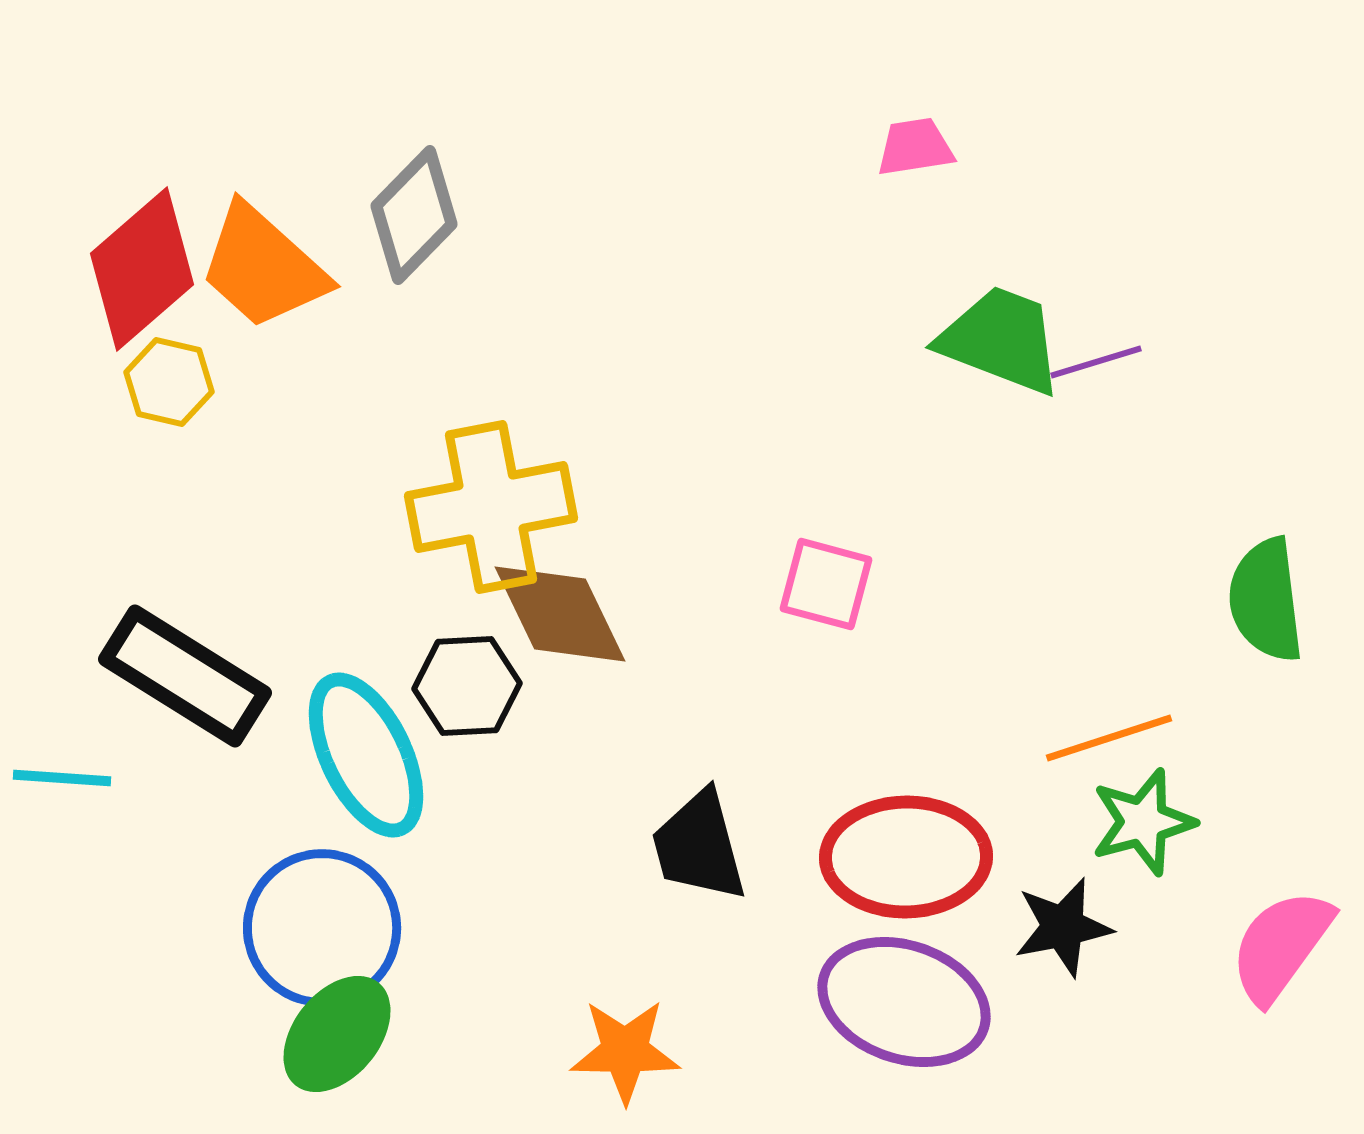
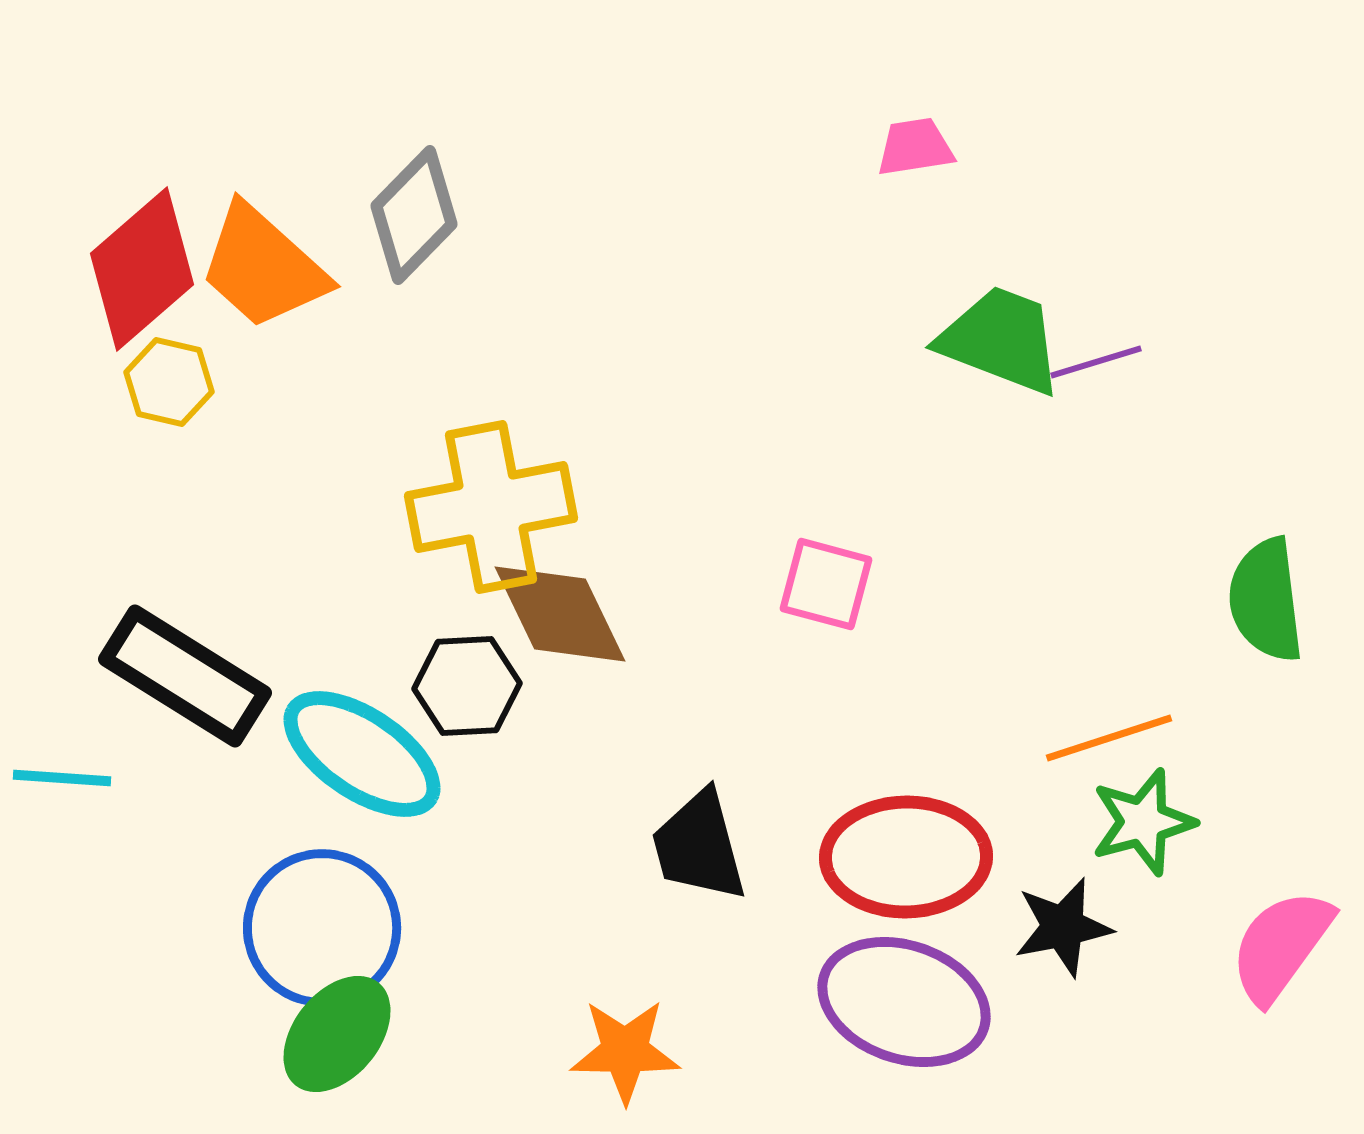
cyan ellipse: moved 4 px left, 1 px up; rotated 30 degrees counterclockwise
